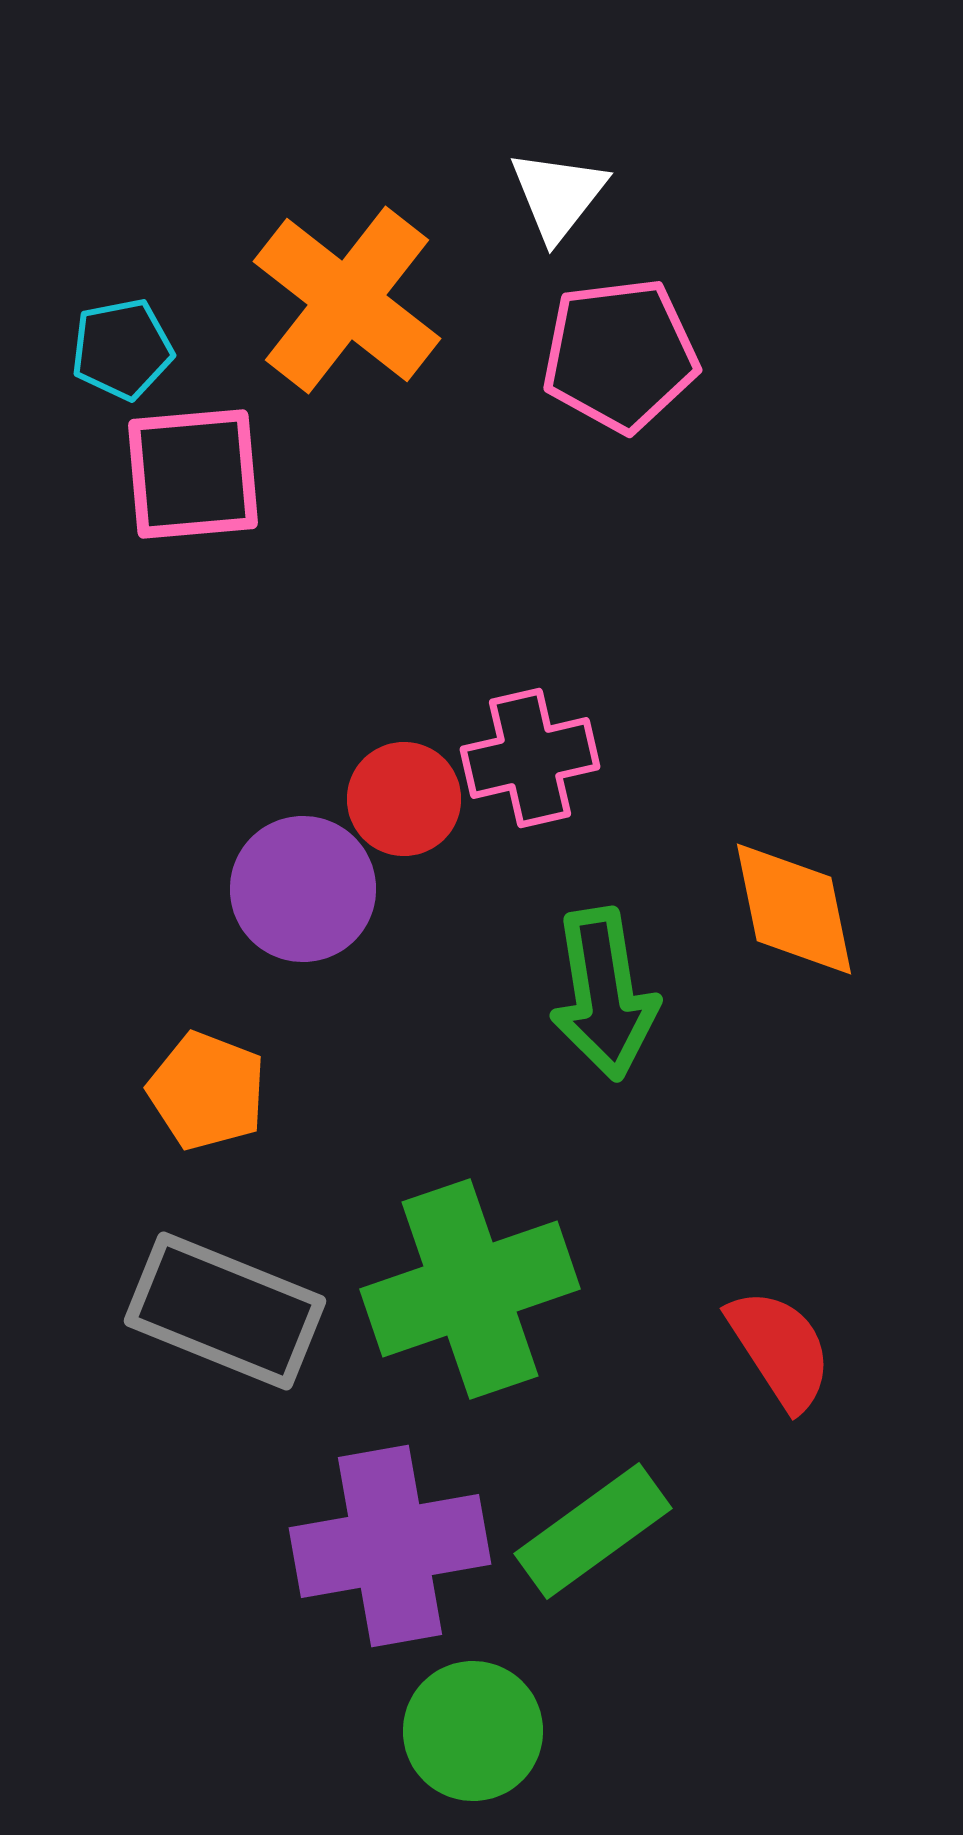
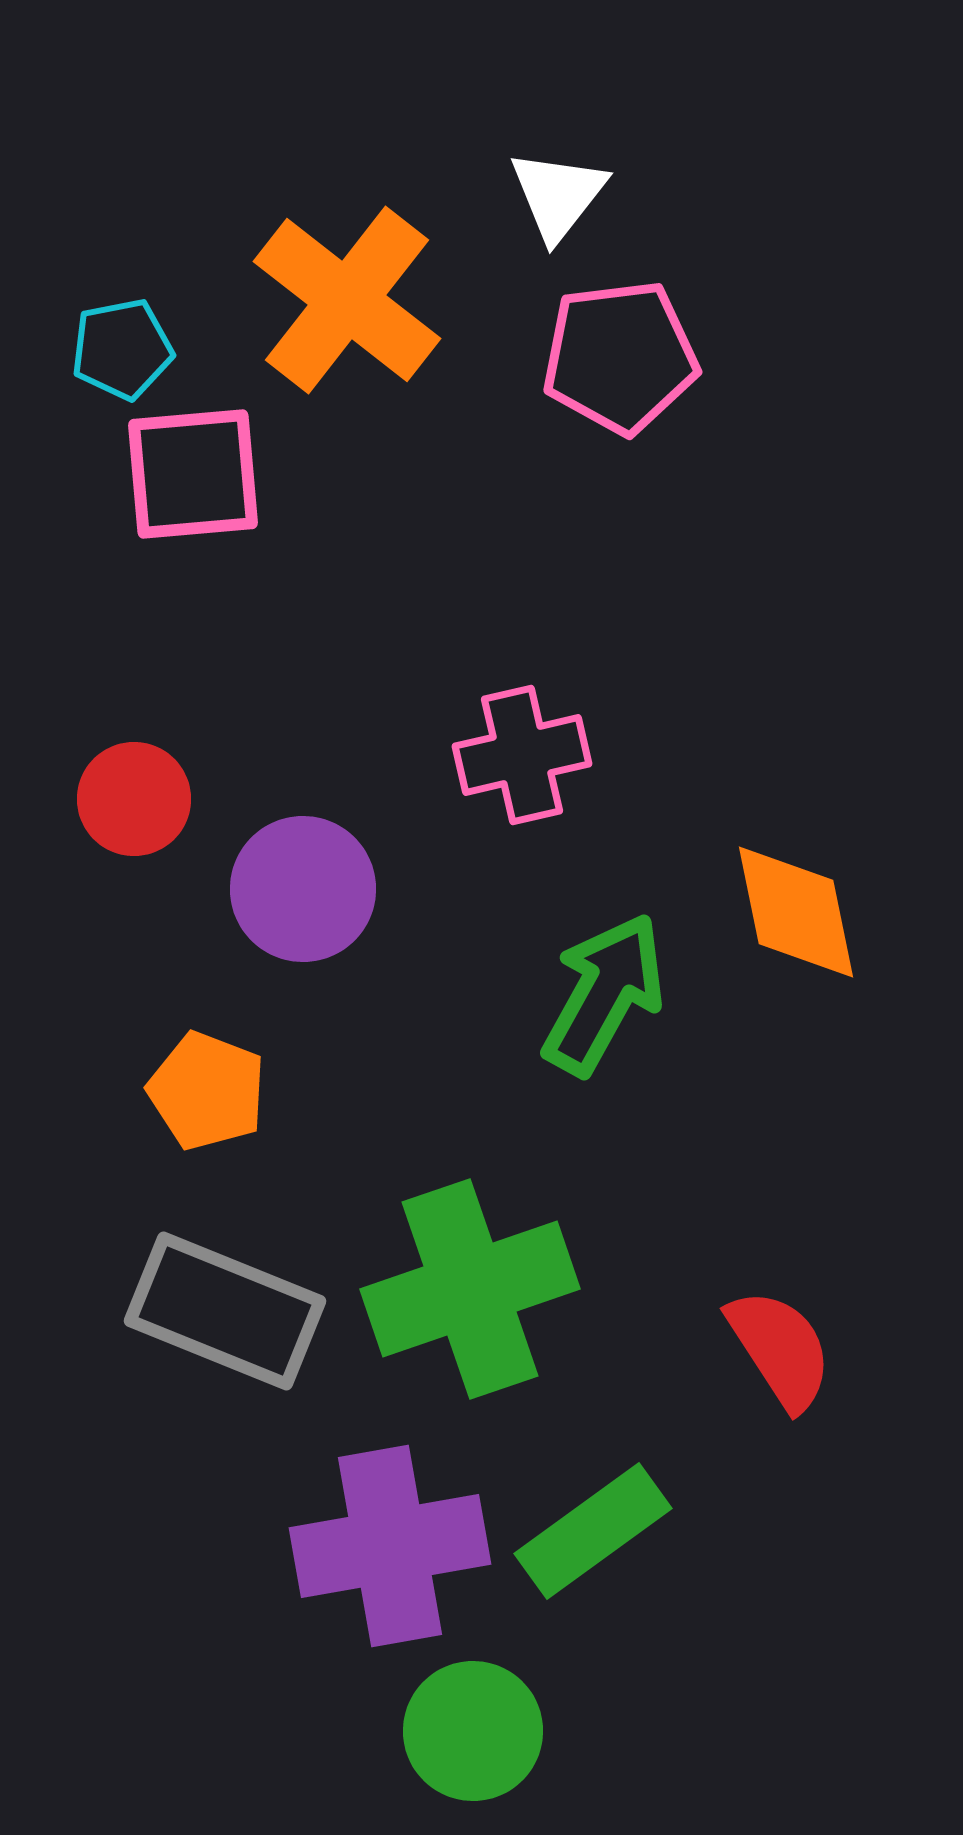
pink pentagon: moved 2 px down
pink cross: moved 8 px left, 3 px up
red circle: moved 270 px left
orange diamond: moved 2 px right, 3 px down
green arrow: rotated 142 degrees counterclockwise
